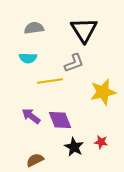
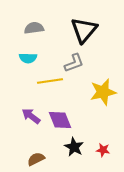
black triangle: rotated 12 degrees clockwise
red star: moved 2 px right, 8 px down
brown semicircle: moved 1 px right, 1 px up
